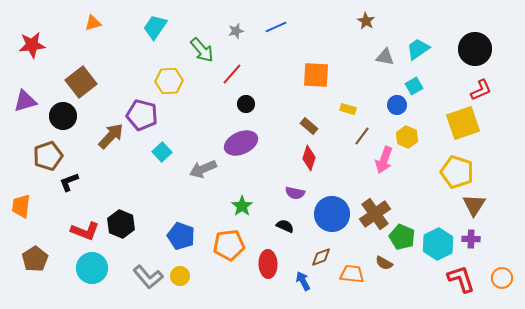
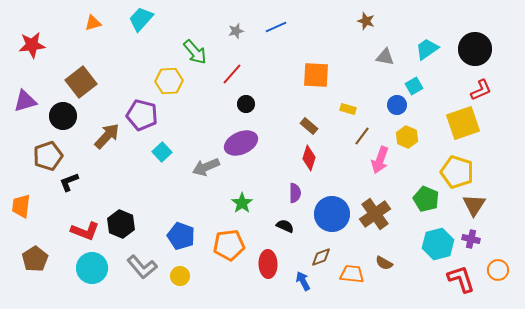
brown star at (366, 21): rotated 12 degrees counterclockwise
cyan trapezoid at (155, 27): moved 14 px left, 8 px up; rotated 8 degrees clockwise
cyan trapezoid at (418, 49): moved 9 px right
green arrow at (202, 50): moved 7 px left, 2 px down
brown arrow at (111, 136): moved 4 px left
pink arrow at (384, 160): moved 4 px left
gray arrow at (203, 169): moved 3 px right, 2 px up
purple semicircle at (295, 193): rotated 102 degrees counterclockwise
green star at (242, 206): moved 3 px up
green pentagon at (402, 237): moved 24 px right, 38 px up
purple cross at (471, 239): rotated 12 degrees clockwise
cyan hexagon at (438, 244): rotated 12 degrees clockwise
gray L-shape at (148, 277): moved 6 px left, 10 px up
orange circle at (502, 278): moved 4 px left, 8 px up
